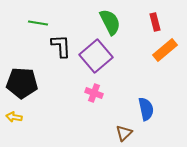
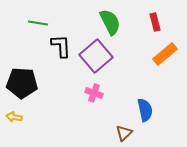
orange rectangle: moved 4 px down
blue semicircle: moved 1 px left, 1 px down
